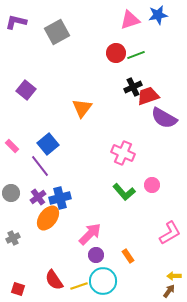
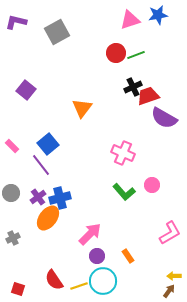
purple line: moved 1 px right, 1 px up
purple circle: moved 1 px right, 1 px down
